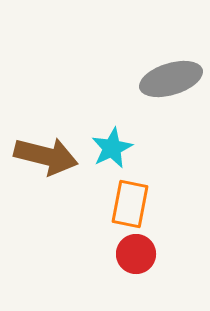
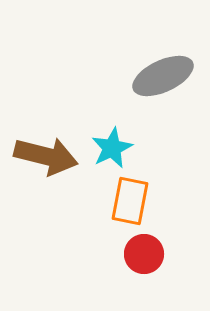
gray ellipse: moved 8 px left, 3 px up; rotated 8 degrees counterclockwise
orange rectangle: moved 3 px up
red circle: moved 8 px right
